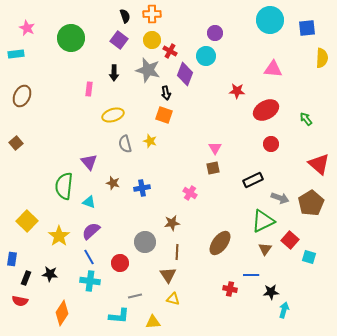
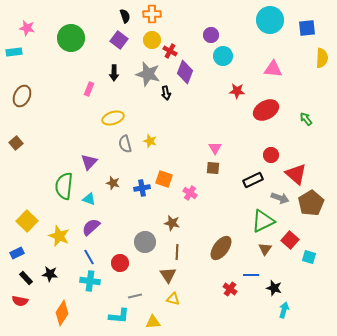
pink star at (27, 28): rotated 14 degrees counterclockwise
purple circle at (215, 33): moved 4 px left, 2 px down
cyan rectangle at (16, 54): moved 2 px left, 2 px up
cyan circle at (206, 56): moved 17 px right
gray star at (148, 70): moved 4 px down
purple diamond at (185, 74): moved 2 px up
pink rectangle at (89, 89): rotated 16 degrees clockwise
yellow ellipse at (113, 115): moved 3 px down
orange square at (164, 115): moved 64 px down
red circle at (271, 144): moved 11 px down
purple triangle at (89, 162): rotated 24 degrees clockwise
red triangle at (319, 164): moved 23 px left, 10 px down
brown square at (213, 168): rotated 16 degrees clockwise
cyan triangle at (89, 202): moved 3 px up
brown star at (172, 223): rotated 21 degrees clockwise
purple semicircle at (91, 231): moved 4 px up
yellow star at (59, 236): rotated 15 degrees counterclockwise
brown ellipse at (220, 243): moved 1 px right, 5 px down
blue rectangle at (12, 259): moved 5 px right, 6 px up; rotated 56 degrees clockwise
black rectangle at (26, 278): rotated 64 degrees counterclockwise
red cross at (230, 289): rotated 24 degrees clockwise
black star at (271, 292): moved 3 px right, 4 px up; rotated 21 degrees clockwise
